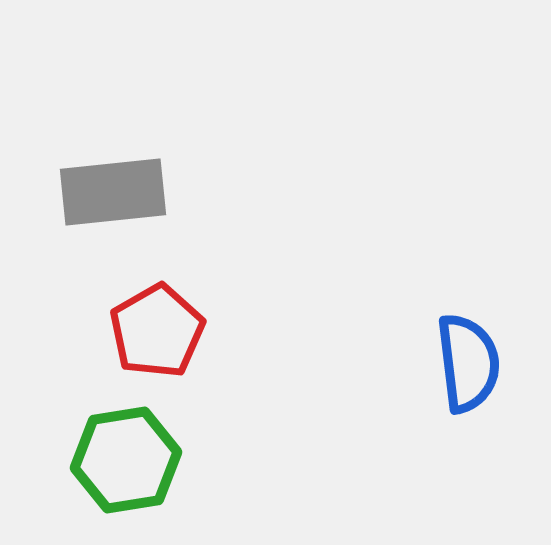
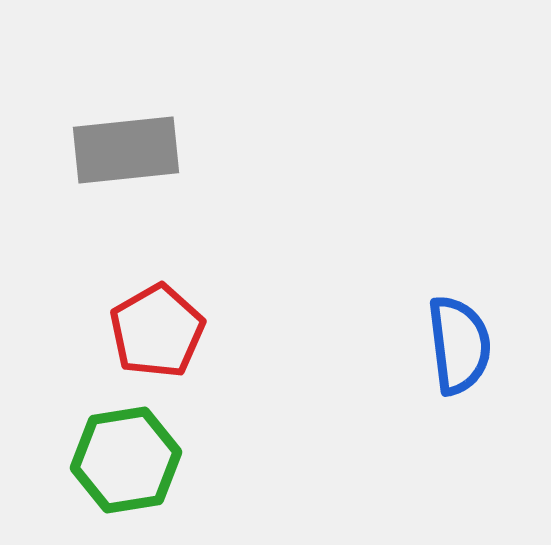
gray rectangle: moved 13 px right, 42 px up
blue semicircle: moved 9 px left, 18 px up
